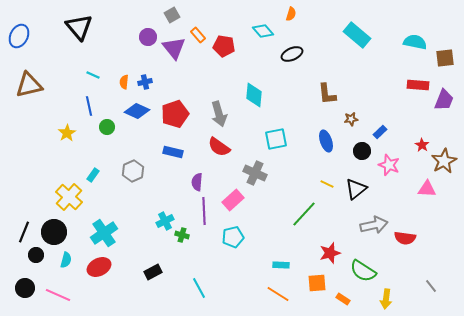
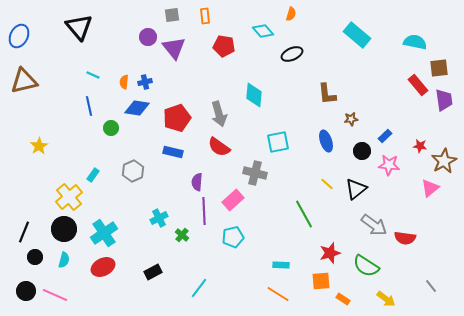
gray square at (172, 15): rotated 21 degrees clockwise
orange rectangle at (198, 35): moved 7 px right, 19 px up; rotated 35 degrees clockwise
brown square at (445, 58): moved 6 px left, 10 px down
brown triangle at (29, 85): moved 5 px left, 4 px up
red rectangle at (418, 85): rotated 45 degrees clockwise
purple trapezoid at (444, 100): rotated 30 degrees counterclockwise
blue diamond at (137, 111): moved 3 px up; rotated 15 degrees counterclockwise
red pentagon at (175, 114): moved 2 px right, 4 px down
green circle at (107, 127): moved 4 px right, 1 px down
blue rectangle at (380, 132): moved 5 px right, 4 px down
yellow star at (67, 133): moved 28 px left, 13 px down
cyan square at (276, 139): moved 2 px right, 3 px down
red star at (422, 145): moved 2 px left, 1 px down; rotated 24 degrees counterclockwise
pink star at (389, 165): rotated 15 degrees counterclockwise
gray cross at (255, 173): rotated 10 degrees counterclockwise
yellow line at (327, 184): rotated 16 degrees clockwise
pink triangle at (427, 189): moved 3 px right, 1 px up; rotated 42 degrees counterclockwise
yellow cross at (69, 197): rotated 8 degrees clockwise
green line at (304, 214): rotated 72 degrees counterclockwise
cyan cross at (165, 221): moved 6 px left, 3 px up
gray arrow at (374, 225): rotated 48 degrees clockwise
black circle at (54, 232): moved 10 px right, 3 px up
green cross at (182, 235): rotated 24 degrees clockwise
black circle at (36, 255): moved 1 px left, 2 px down
cyan semicircle at (66, 260): moved 2 px left
red ellipse at (99, 267): moved 4 px right
green semicircle at (363, 271): moved 3 px right, 5 px up
orange square at (317, 283): moved 4 px right, 2 px up
black circle at (25, 288): moved 1 px right, 3 px down
cyan line at (199, 288): rotated 65 degrees clockwise
pink line at (58, 295): moved 3 px left
yellow arrow at (386, 299): rotated 60 degrees counterclockwise
